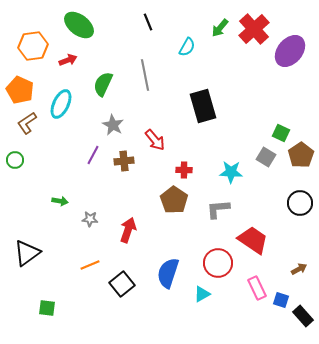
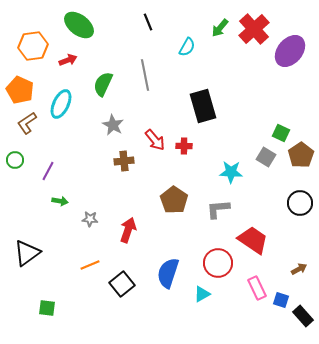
purple line at (93, 155): moved 45 px left, 16 px down
red cross at (184, 170): moved 24 px up
